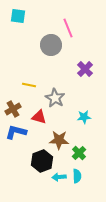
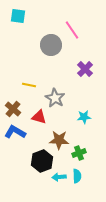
pink line: moved 4 px right, 2 px down; rotated 12 degrees counterclockwise
brown cross: rotated 21 degrees counterclockwise
blue L-shape: moved 1 px left; rotated 15 degrees clockwise
green cross: rotated 24 degrees clockwise
